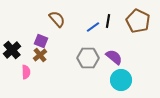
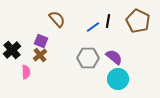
cyan circle: moved 3 px left, 1 px up
